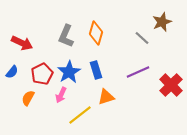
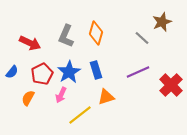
red arrow: moved 8 px right
